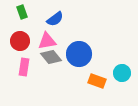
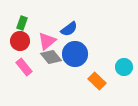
green rectangle: moved 11 px down; rotated 40 degrees clockwise
blue semicircle: moved 14 px right, 10 px down
pink triangle: rotated 30 degrees counterclockwise
blue circle: moved 4 px left
pink rectangle: rotated 48 degrees counterclockwise
cyan circle: moved 2 px right, 6 px up
orange rectangle: rotated 24 degrees clockwise
